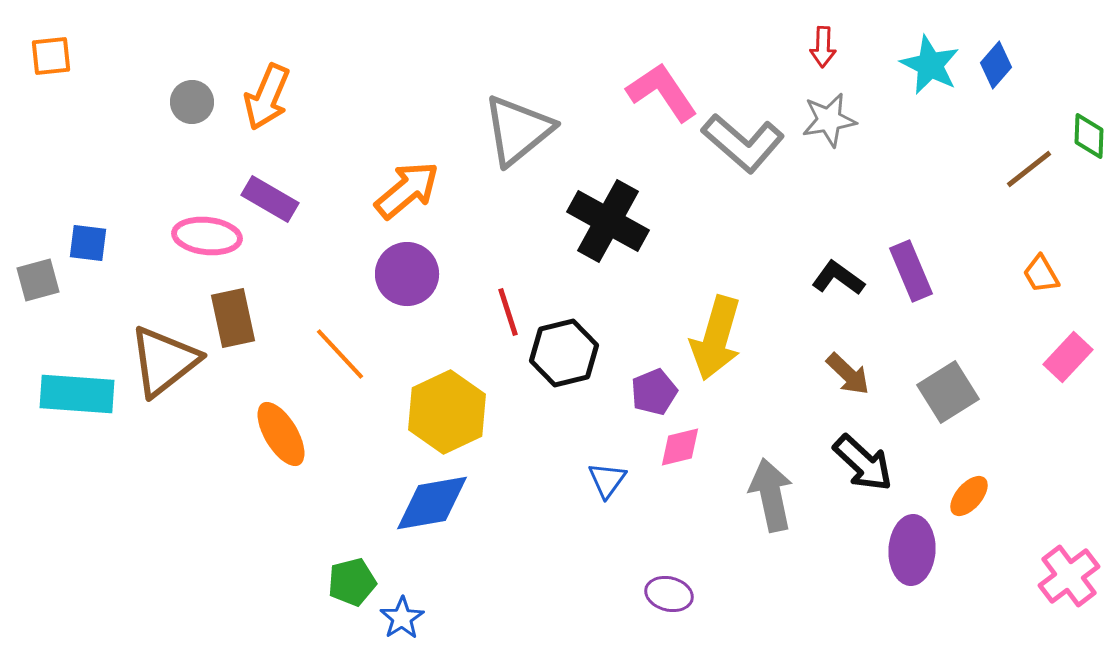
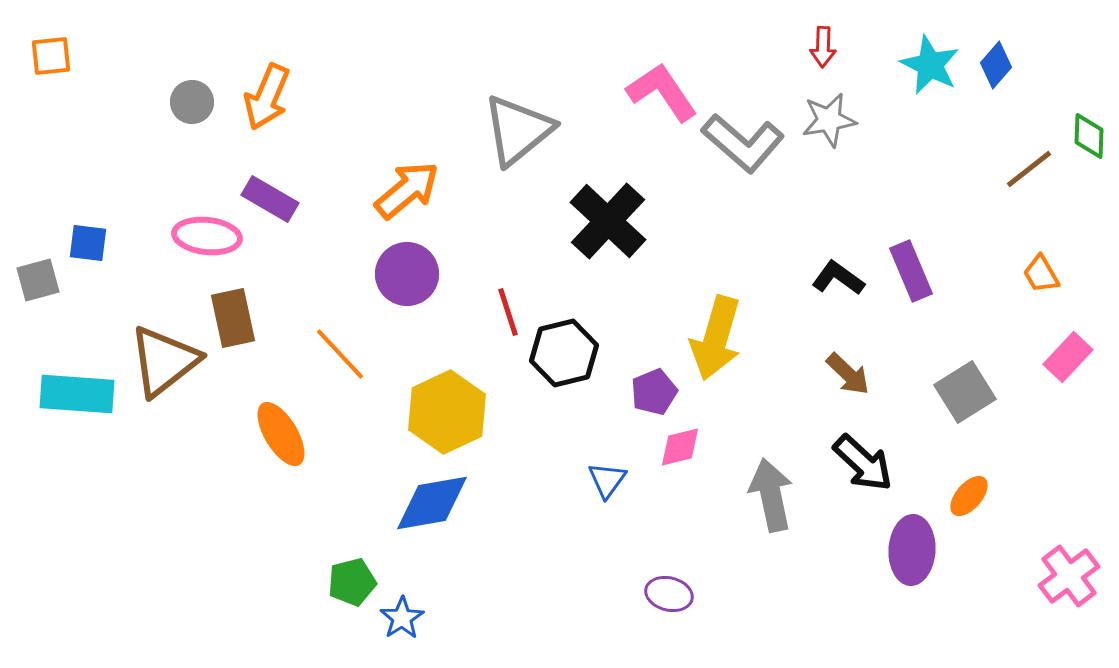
black cross at (608, 221): rotated 14 degrees clockwise
gray square at (948, 392): moved 17 px right
